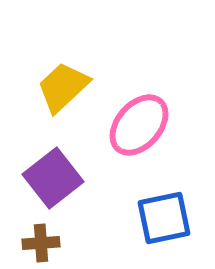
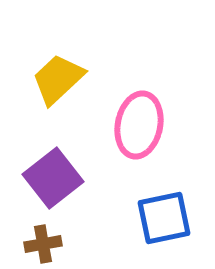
yellow trapezoid: moved 5 px left, 8 px up
pink ellipse: rotated 30 degrees counterclockwise
brown cross: moved 2 px right, 1 px down; rotated 6 degrees counterclockwise
